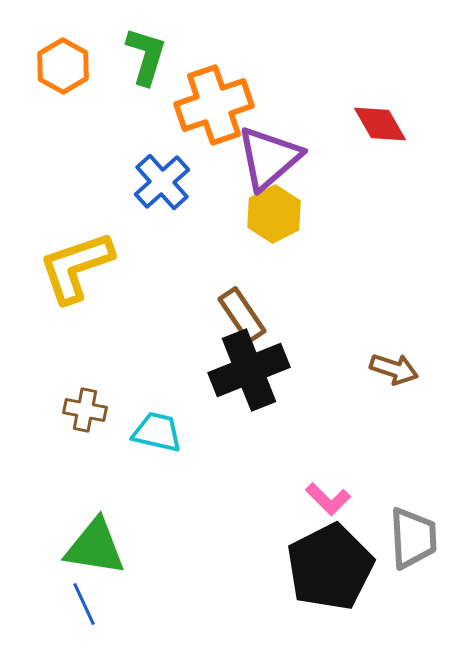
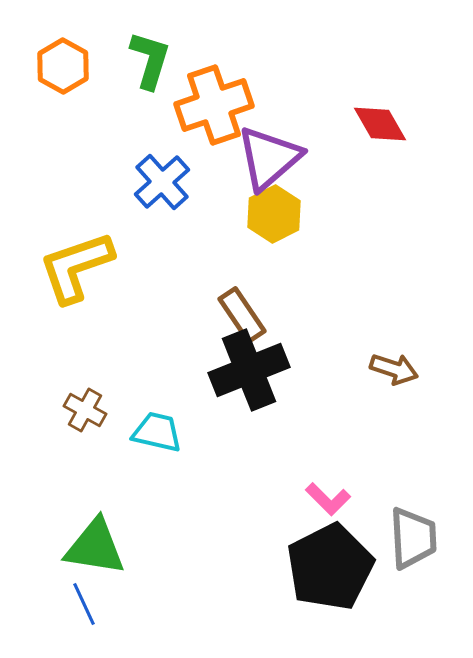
green L-shape: moved 4 px right, 4 px down
brown cross: rotated 18 degrees clockwise
